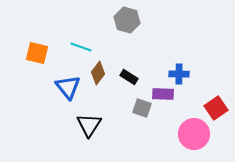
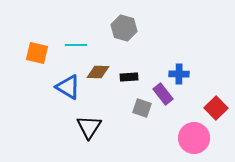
gray hexagon: moved 3 px left, 8 px down
cyan line: moved 5 px left, 2 px up; rotated 20 degrees counterclockwise
brown diamond: moved 1 px up; rotated 55 degrees clockwise
black rectangle: rotated 36 degrees counterclockwise
blue triangle: rotated 20 degrees counterclockwise
purple rectangle: rotated 50 degrees clockwise
red square: rotated 10 degrees counterclockwise
black triangle: moved 2 px down
pink circle: moved 4 px down
